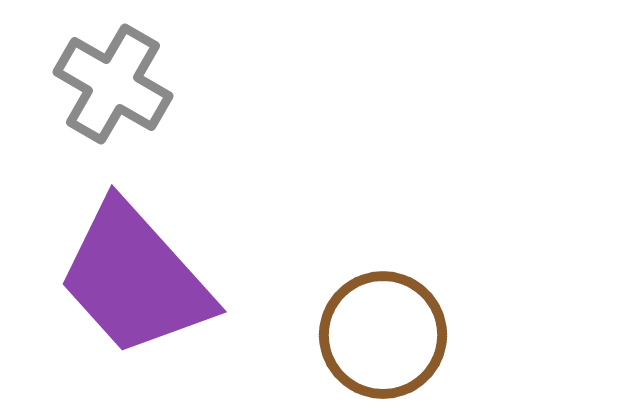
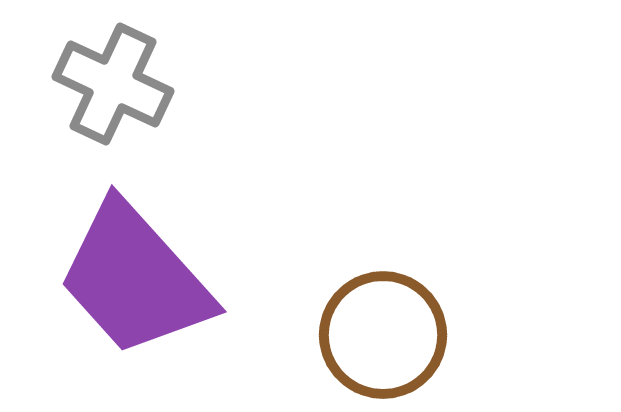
gray cross: rotated 5 degrees counterclockwise
